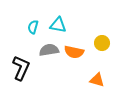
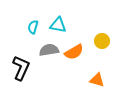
yellow circle: moved 2 px up
orange semicircle: rotated 42 degrees counterclockwise
